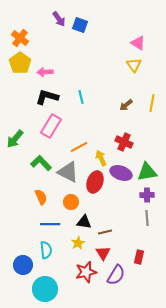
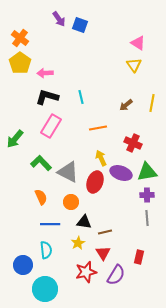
pink arrow: moved 1 px down
red cross: moved 9 px right, 1 px down
orange line: moved 19 px right, 19 px up; rotated 18 degrees clockwise
